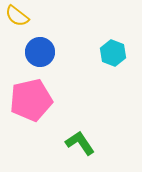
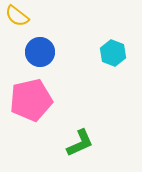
green L-shape: rotated 100 degrees clockwise
